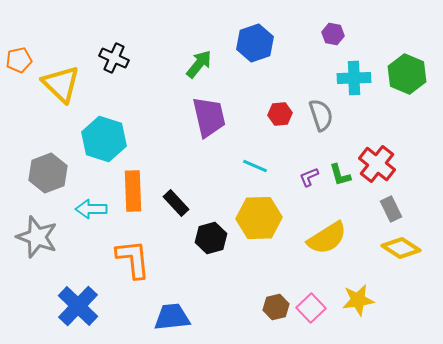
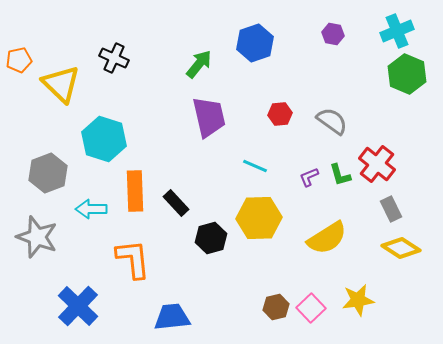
cyan cross: moved 43 px right, 47 px up; rotated 20 degrees counterclockwise
gray semicircle: moved 11 px right, 6 px down; rotated 36 degrees counterclockwise
orange rectangle: moved 2 px right
